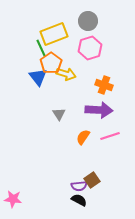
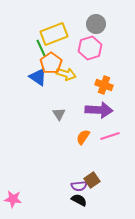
gray circle: moved 8 px right, 3 px down
blue triangle: rotated 18 degrees counterclockwise
